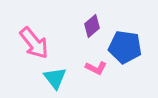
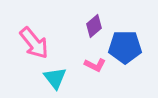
purple diamond: moved 2 px right
blue pentagon: rotated 8 degrees counterclockwise
pink L-shape: moved 1 px left, 3 px up
